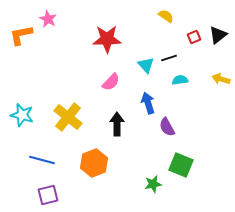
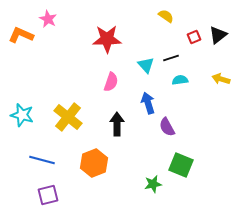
orange L-shape: rotated 35 degrees clockwise
black line: moved 2 px right
pink semicircle: rotated 24 degrees counterclockwise
